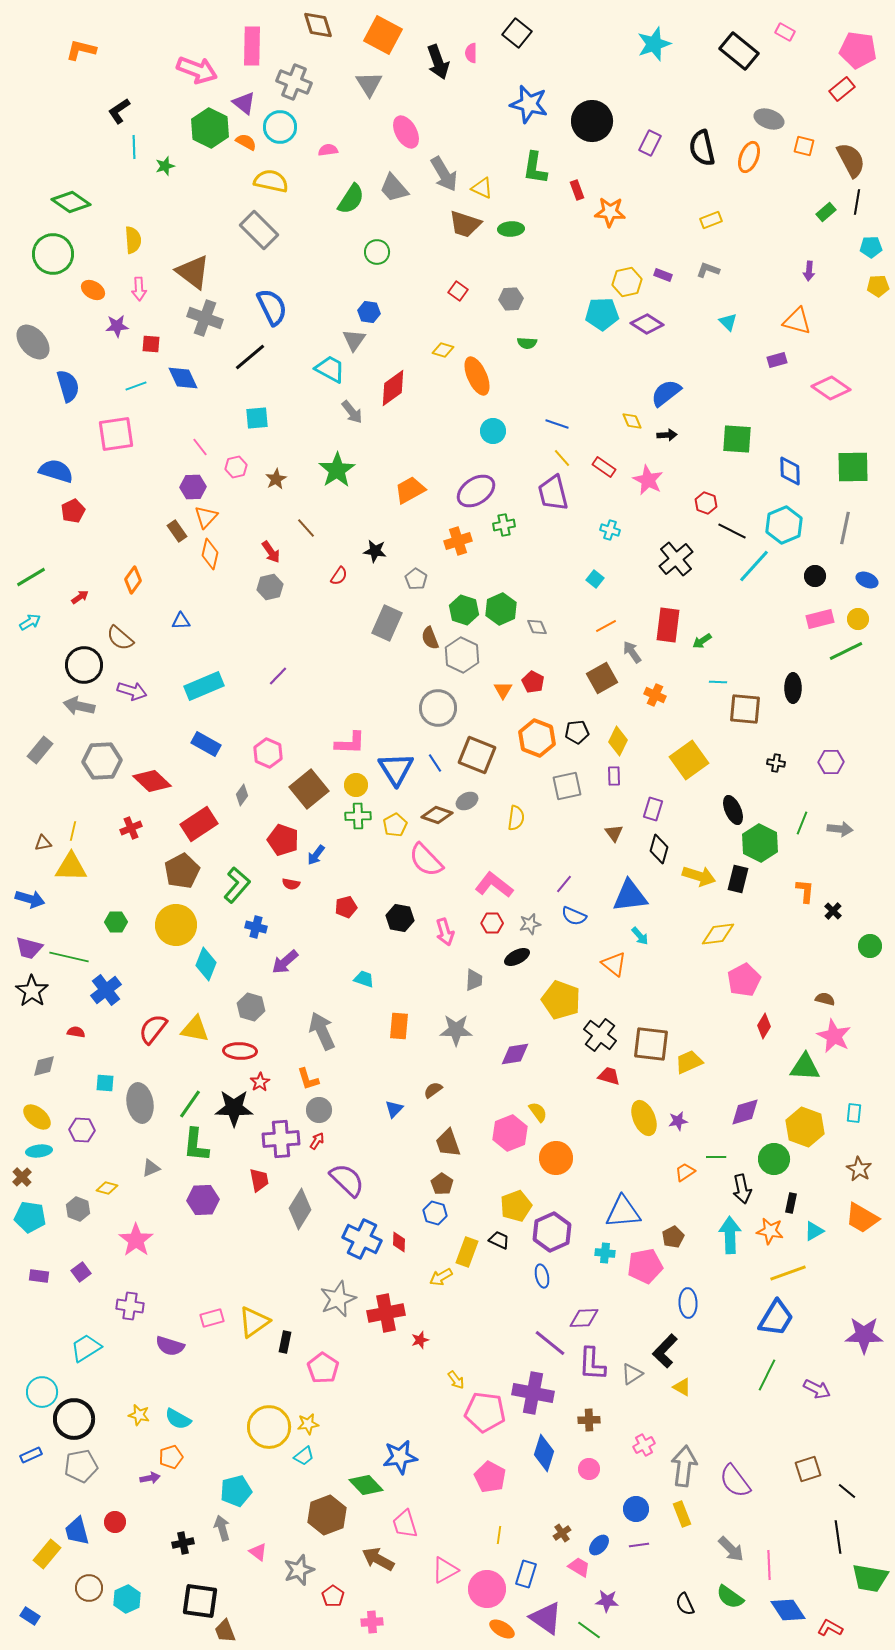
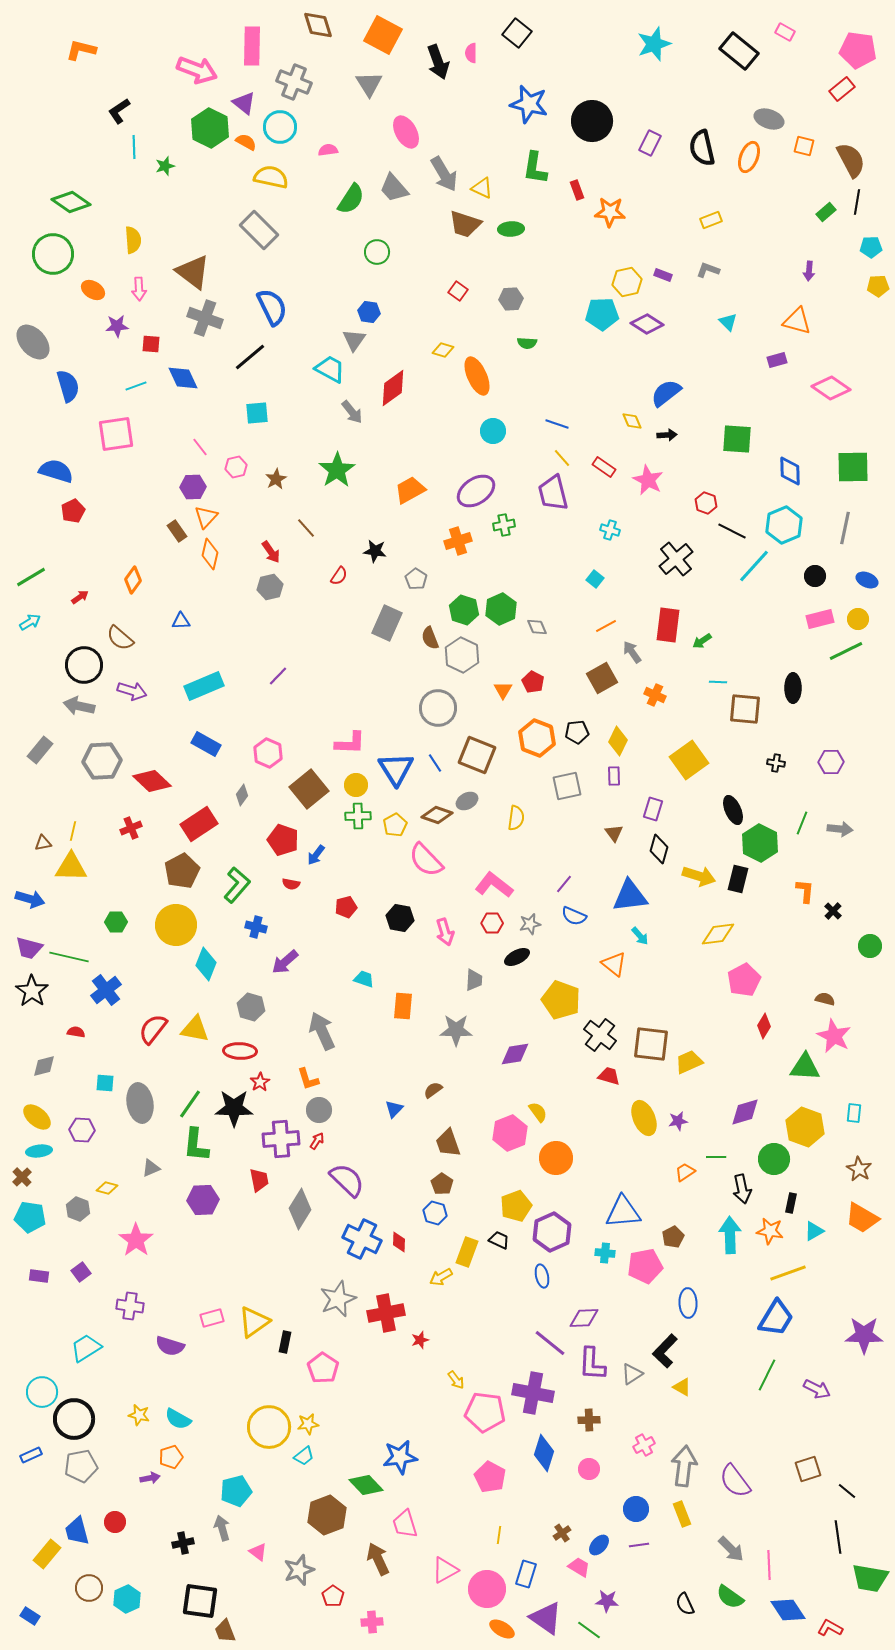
yellow semicircle at (271, 181): moved 4 px up
cyan square at (257, 418): moved 5 px up
orange rectangle at (399, 1026): moved 4 px right, 20 px up
brown arrow at (378, 1559): rotated 36 degrees clockwise
